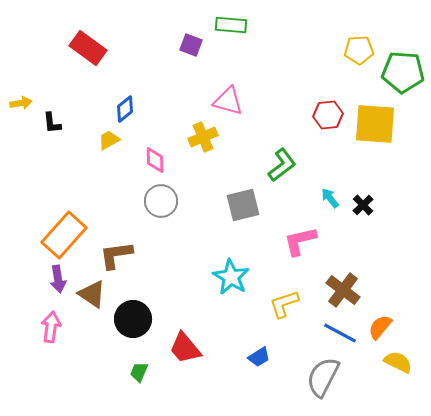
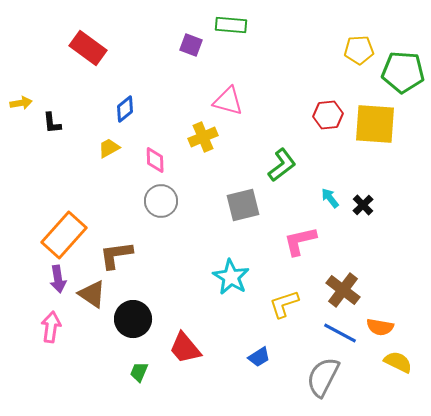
yellow trapezoid: moved 8 px down
orange semicircle: rotated 120 degrees counterclockwise
